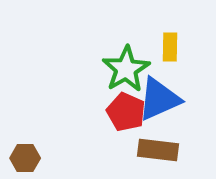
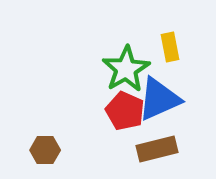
yellow rectangle: rotated 12 degrees counterclockwise
red pentagon: moved 1 px left, 1 px up
brown rectangle: moved 1 px left, 1 px up; rotated 21 degrees counterclockwise
brown hexagon: moved 20 px right, 8 px up
